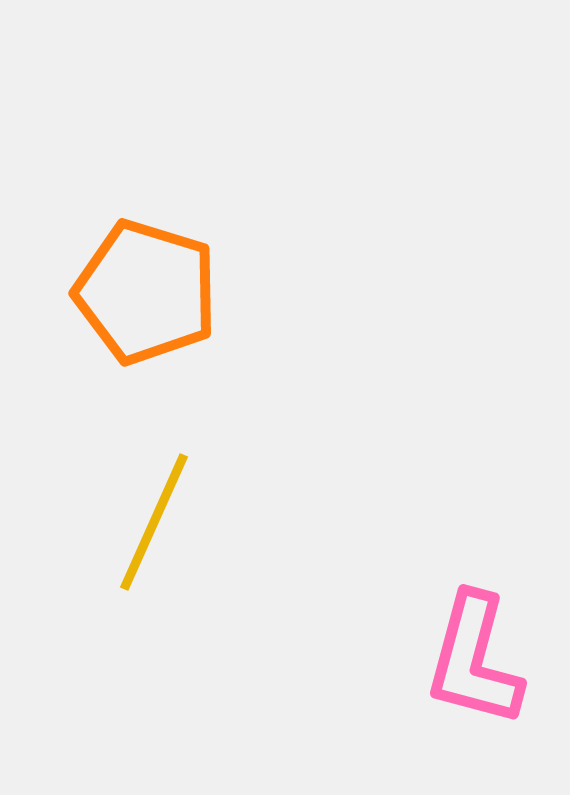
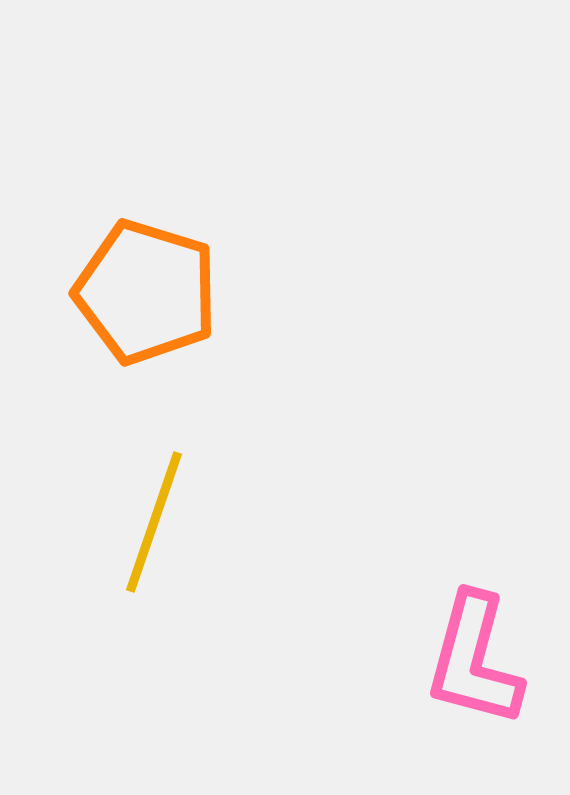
yellow line: rotated 5 degrees counterclockwise
